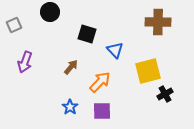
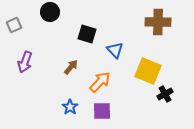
yellow square: rotated 36 degrees clockwise
